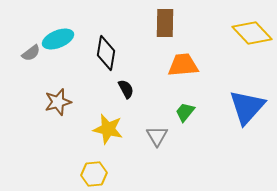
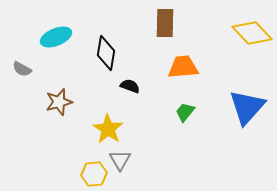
cyan ellipse: moved 2 px left, 2 px up
gray semicircle: moved 9 px left, 16 px down; rotated 66 degrees clockwise
orange trapezoid: moved 2 px down
black semicircle: moved 4 px right, 3 px up; rotated 42 degrees counterclockwise
brown star: moved 1 px right
yellow star: rotated 20 degrees clockwise
gray triangle: moved 37 px left, 24 px down
